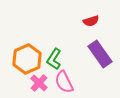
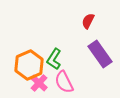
red semicircle: moved 3 px left; rotated 133 degrees clockwise
orange hexagon: moved 2 px right, 6 px down
